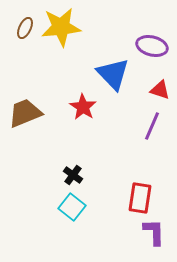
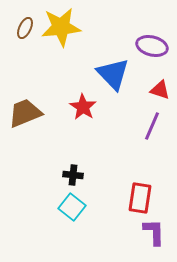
black cross: rotated 30 degrees counterclockwise
